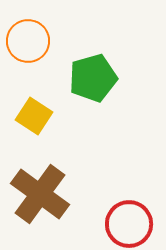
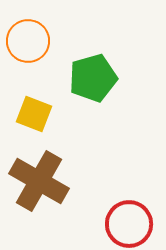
yellow square: moved 2 px up; rotated 12 degrees counterclockwise
brown cross: moved 1 px left, 13 px up; rotated 6 degrees counterclockwise
